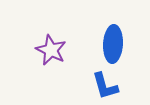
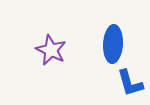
blue L-shape: moved 25 px right, 3 px up
